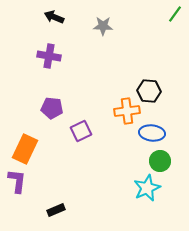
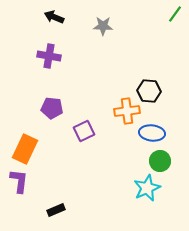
purple square: moved 3 px right
purple L-shape: moved 2 px right
